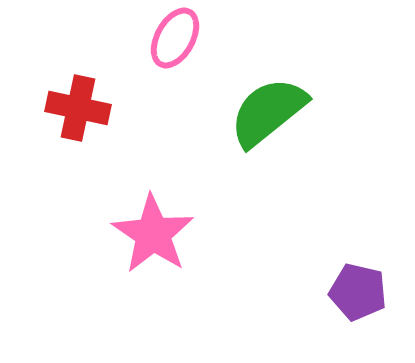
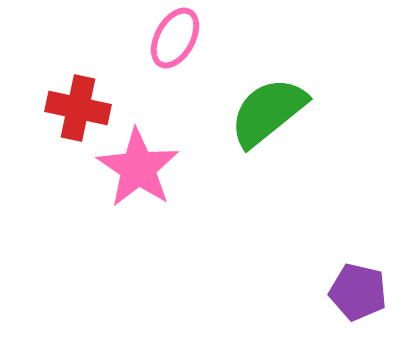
pink star: moved 15 px left, 66 px up
